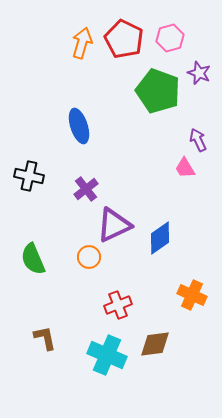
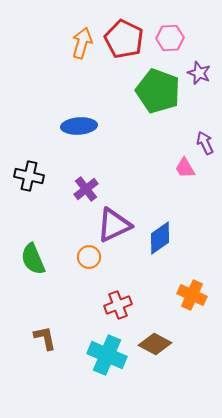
pink hexagon: rotated 12 degrees clockwise
blue ellipse: rotated 76 degrees counterclockwise
purple arrow: moved 7 px right, 3 px down
brown diamond: rotated 36 degrees clockwise
